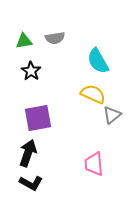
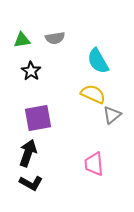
green triangle: moved 2 px left, 1 px up
